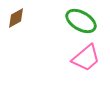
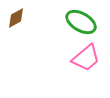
green ellipse: moved 1 px down
